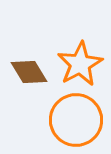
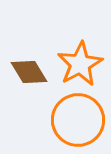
orange circle: moved 2 px right
